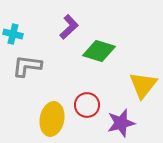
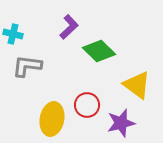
green diamond: rotated 28 degrees clockwise
yellow triangle: moved 6 px left; rotated 32 degrees counterclockwise
